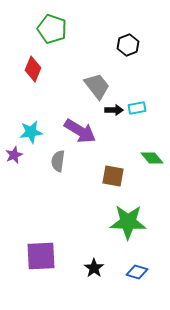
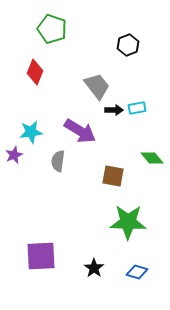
red diamond: moved 2 px right, 3 px down
